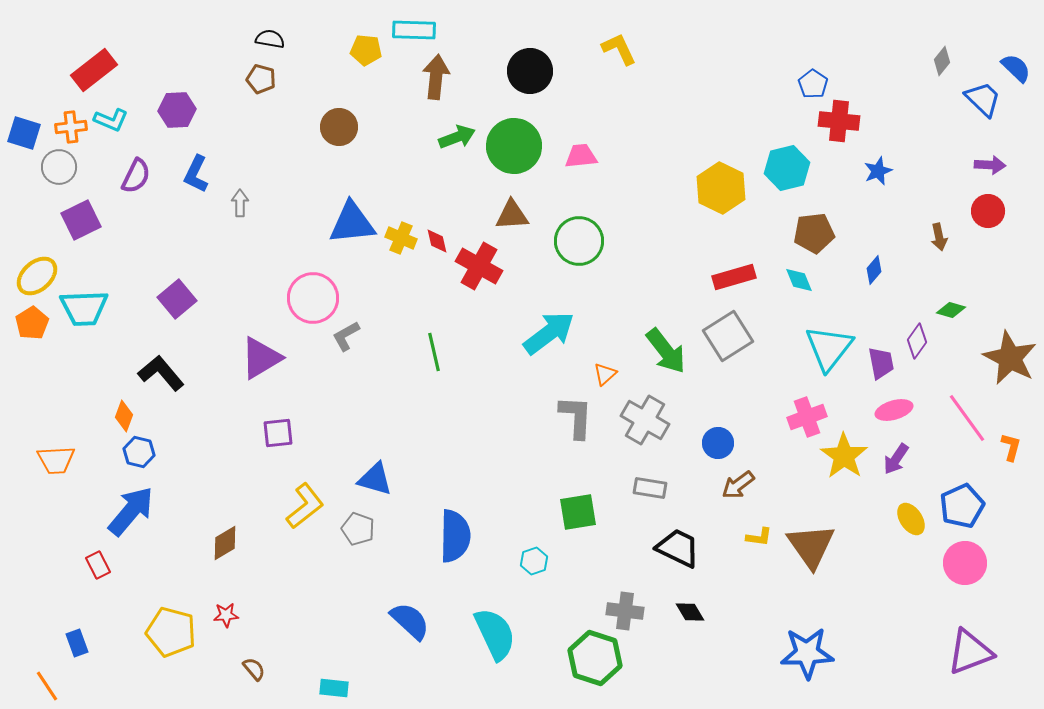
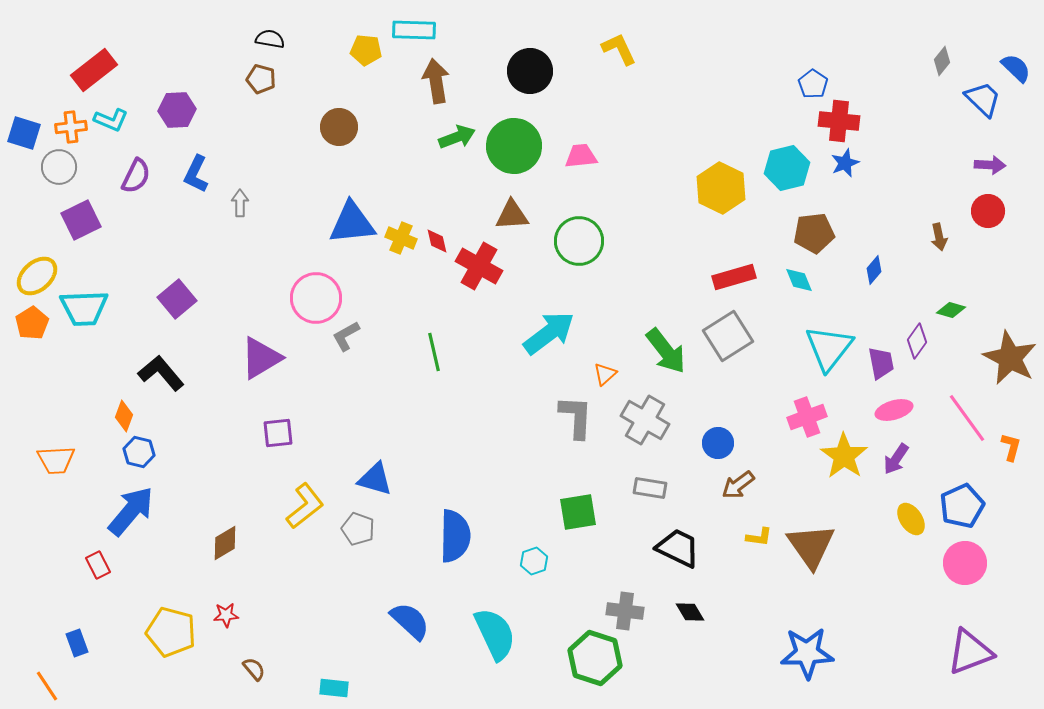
brown arrow at (436, 77): moved 4 px down; rotated 15 degrees counterclockwise
blue star at (878, 171): moved 33 px left, 8 px up
pink circle at (313, 298): moved 3 px right
